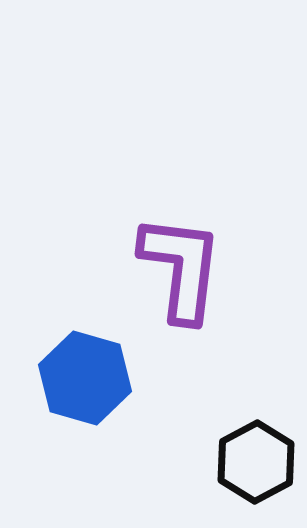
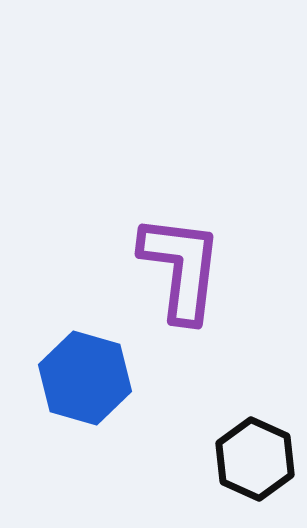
black hexagon: moved 1 px left, 3 px up; rotated 8 degrees counterclockwise
